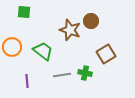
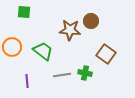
brown star: rotated 15 degrees counterclockwise
brown square: rotated 24 degrees counterclockwise
